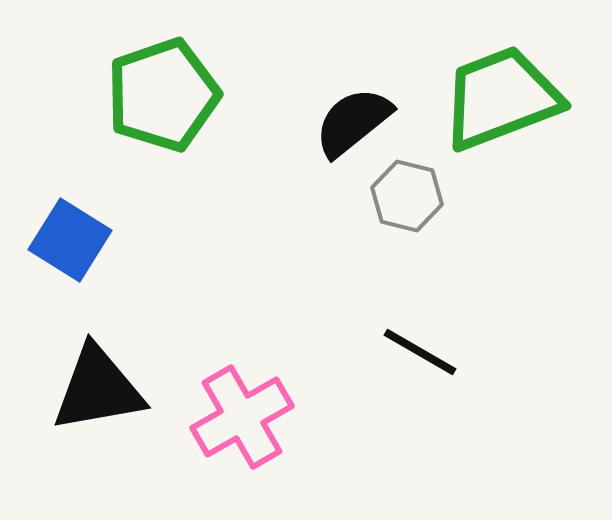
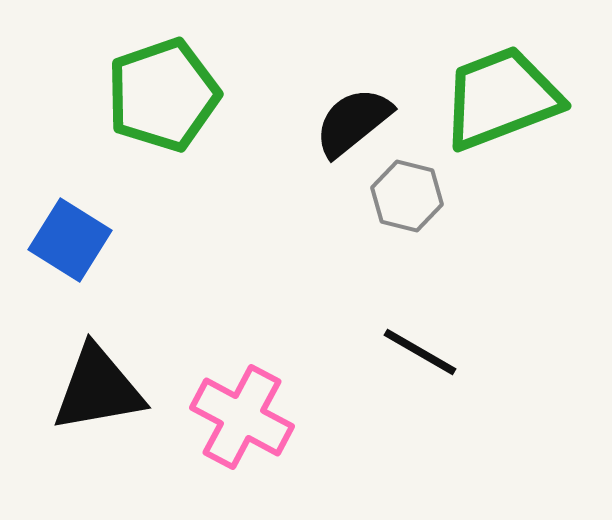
pink cross: rotated 32 degrees counterclockwise
